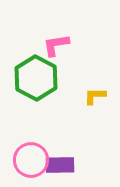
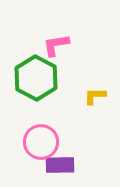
pink circle: moved 10 px right, 18 px up
